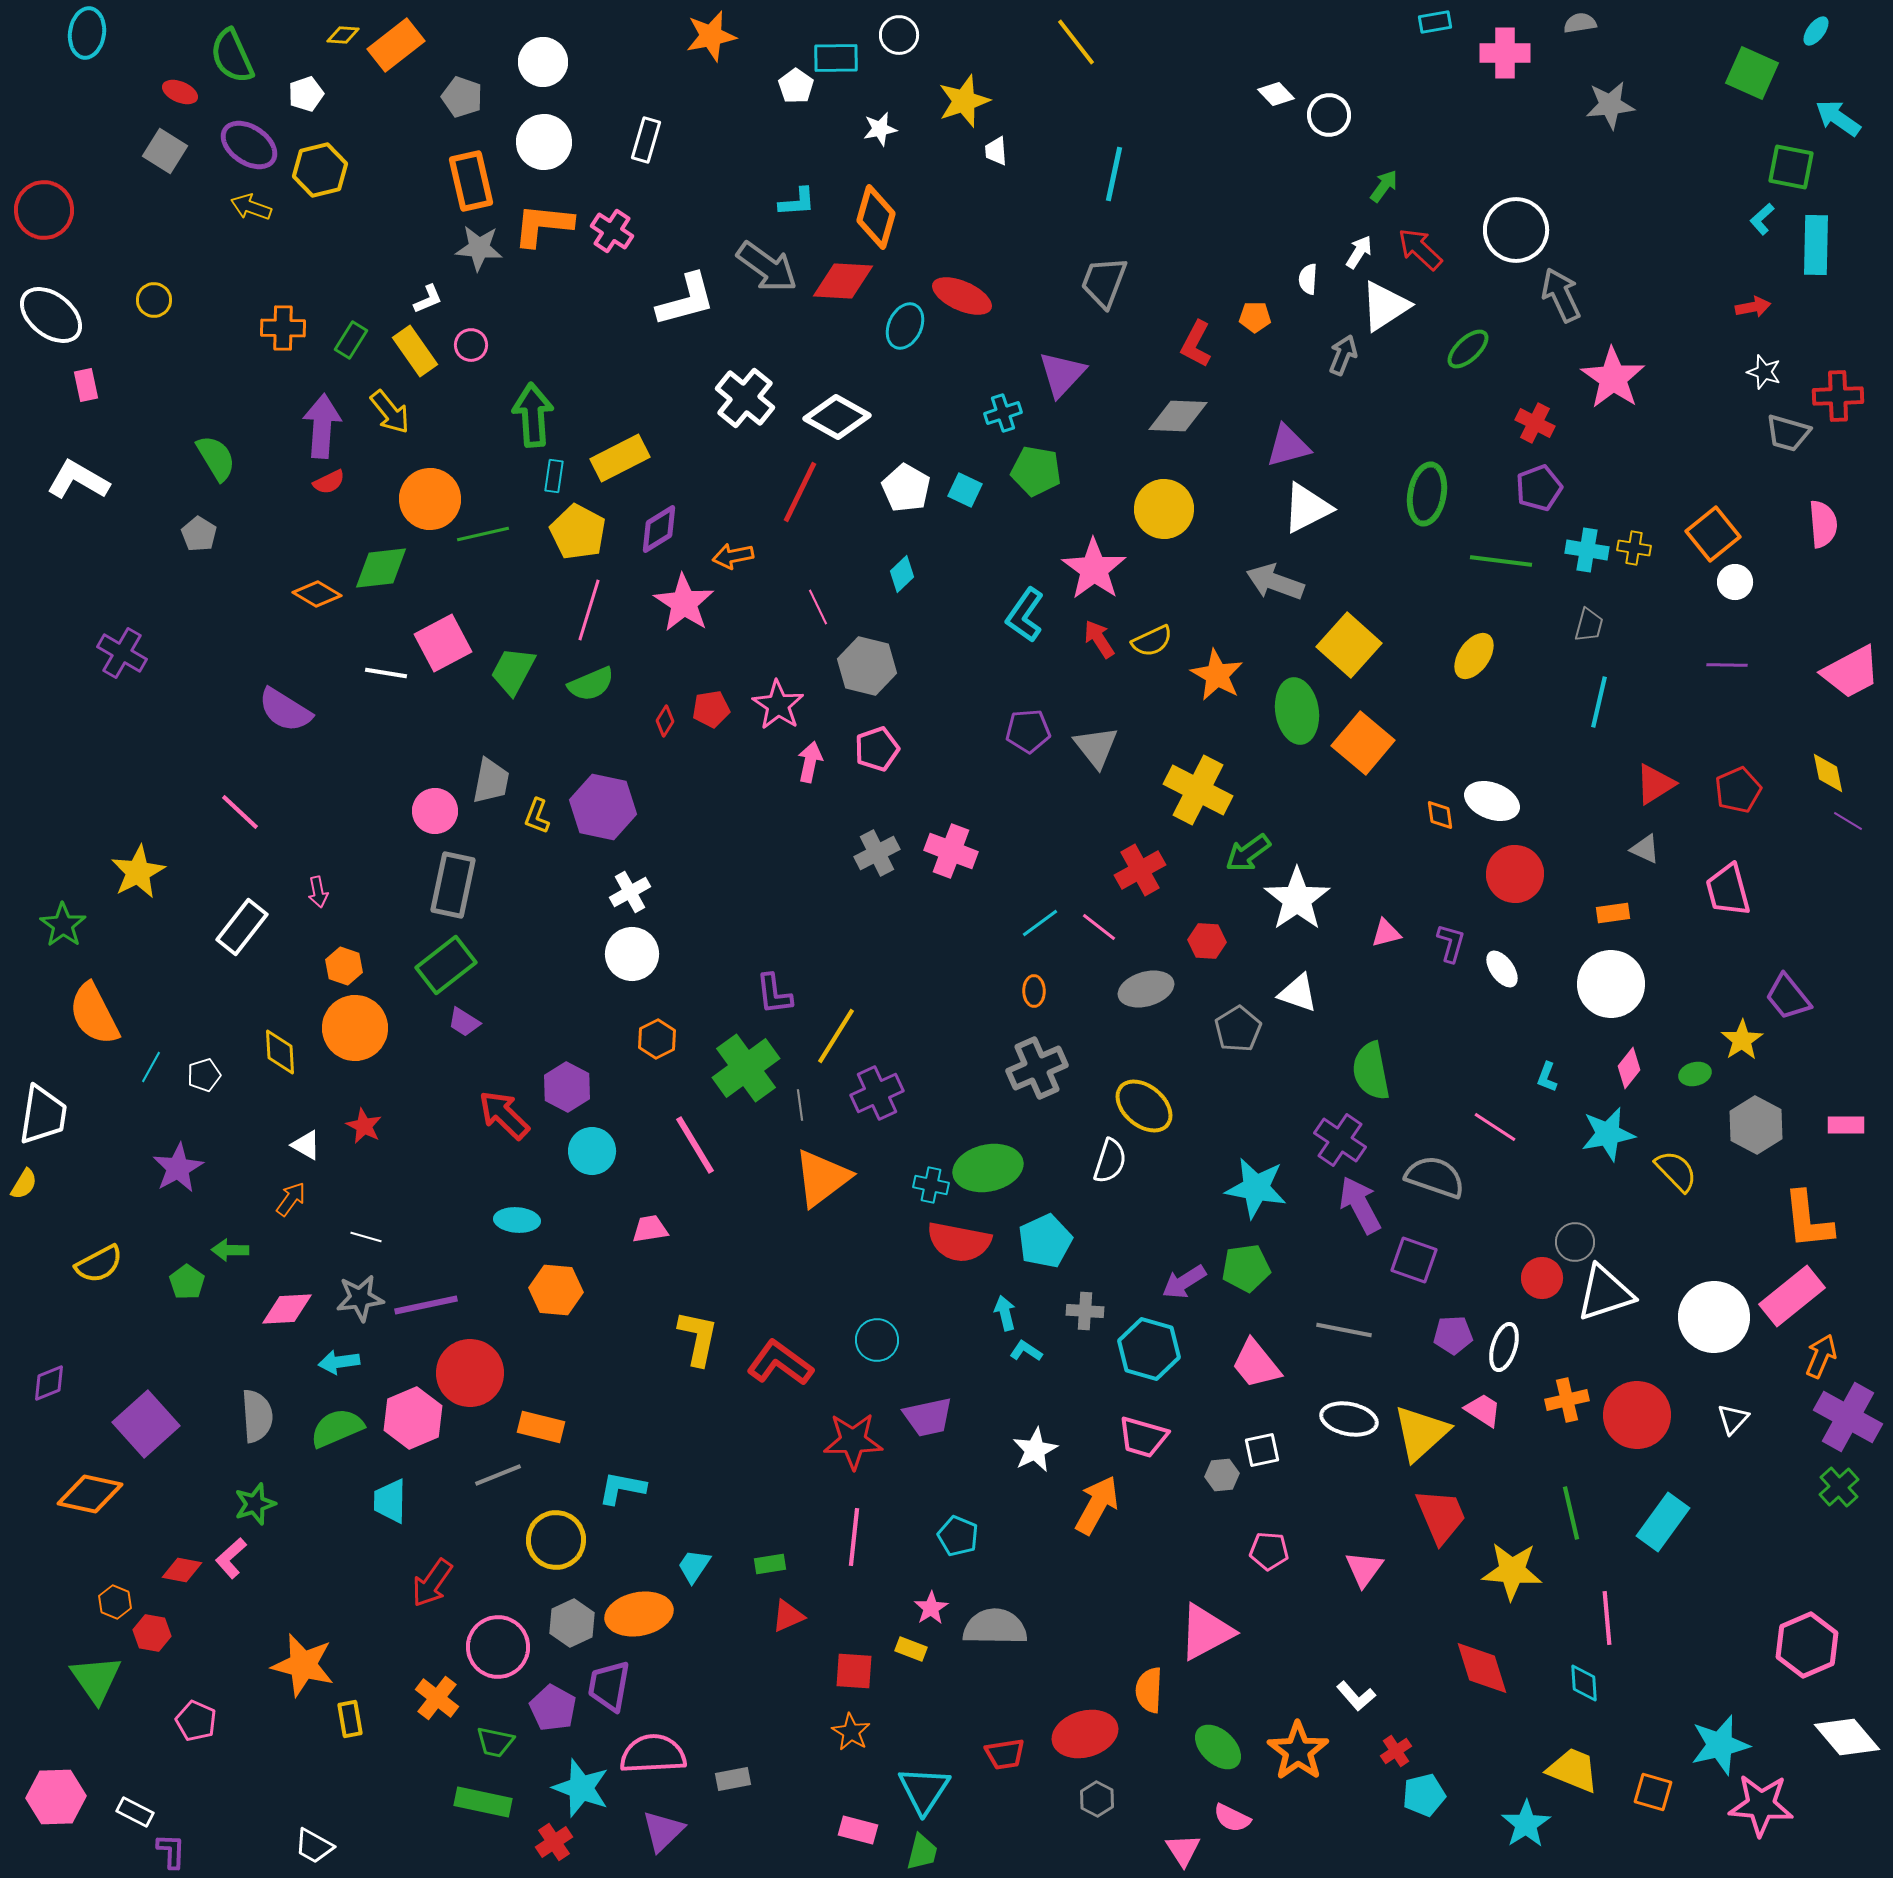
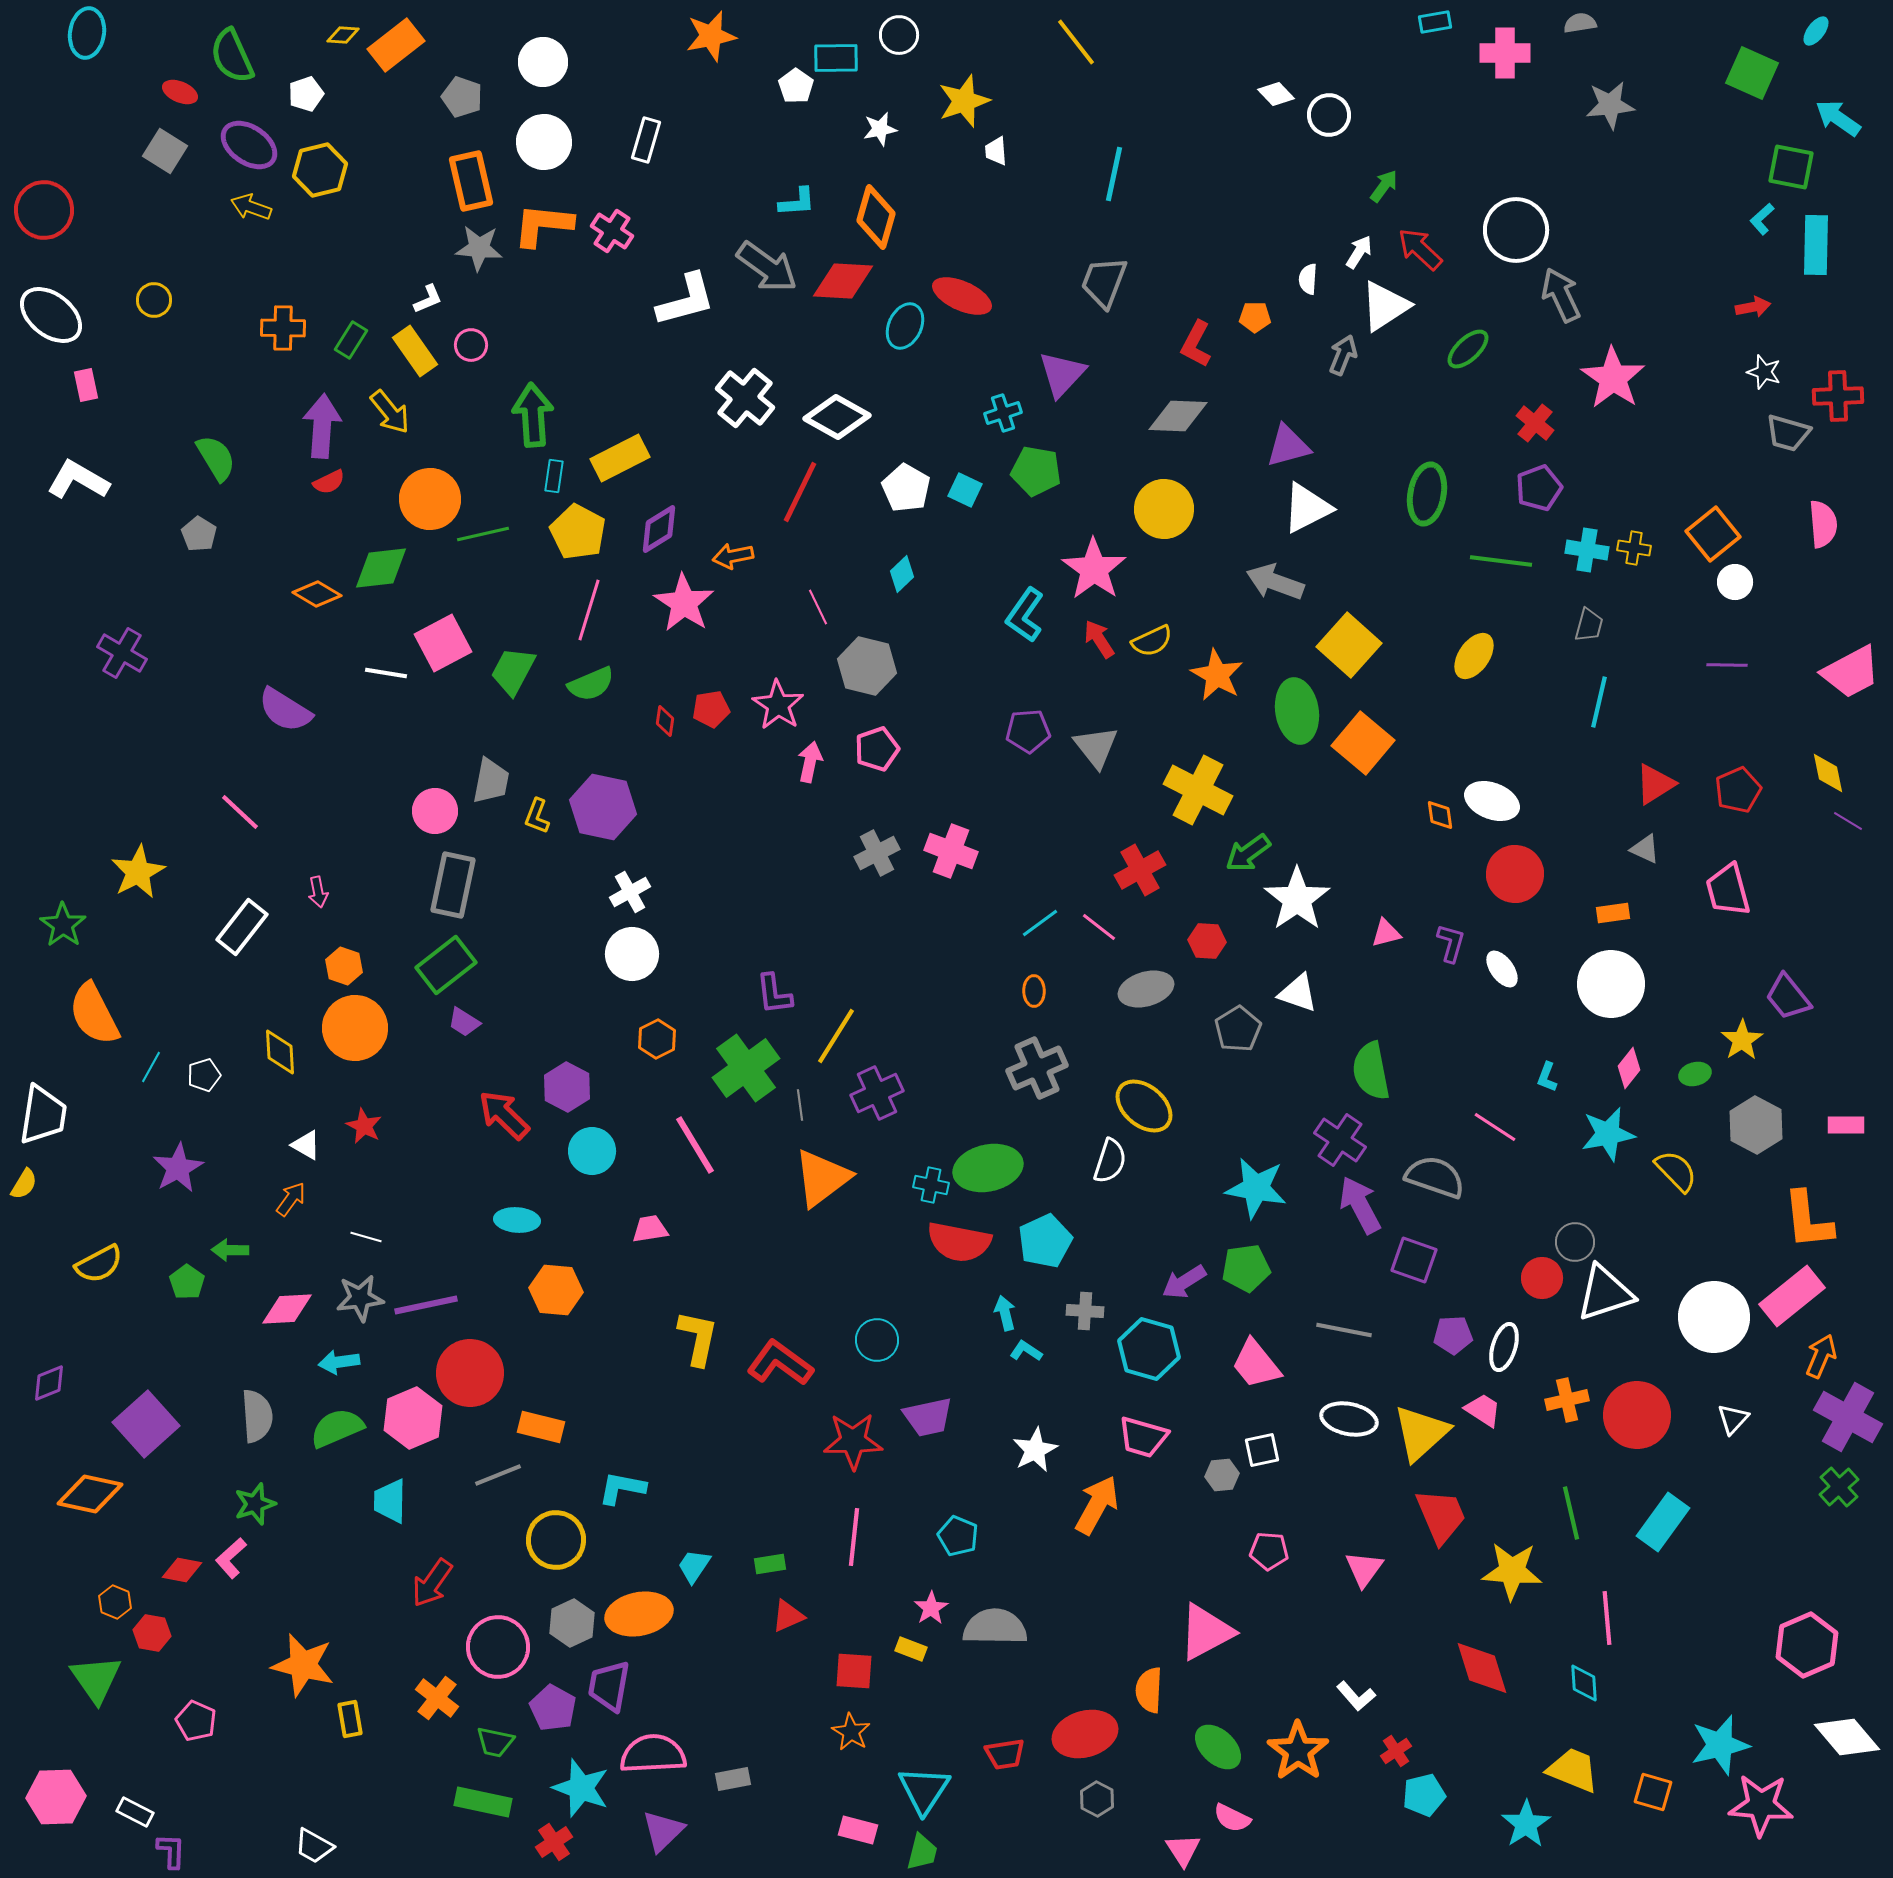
red cross at (1535, 423): rotated 12 degrees clockwise
red diamond at (665, 721): rotated 24 degrees counterclockwise
